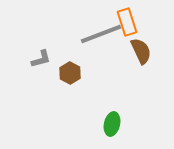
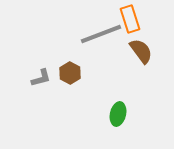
orange rectangle: moved 3 px right, 3 px up
brown semicircle: rotated 12 degrees counterclockwise
gray L-shape: moved 19 px down
green ellipse: moved 6 px right, 10 px up
